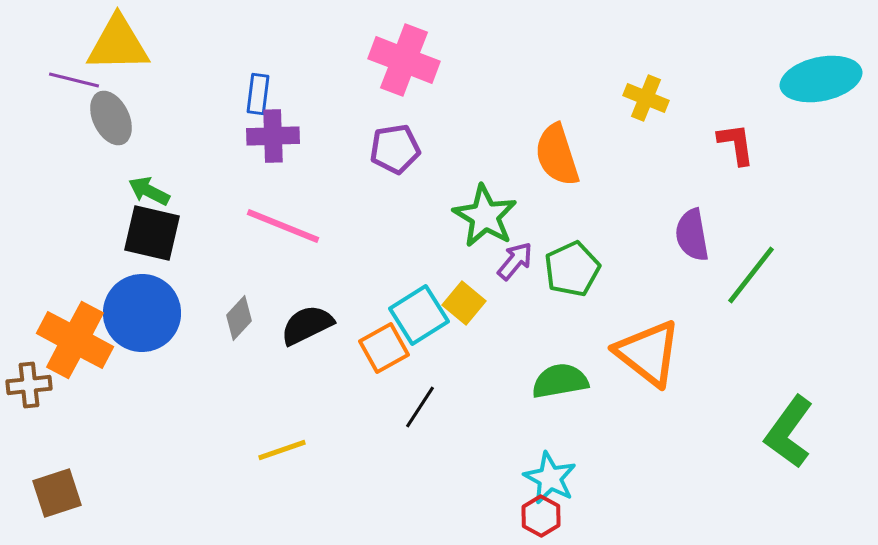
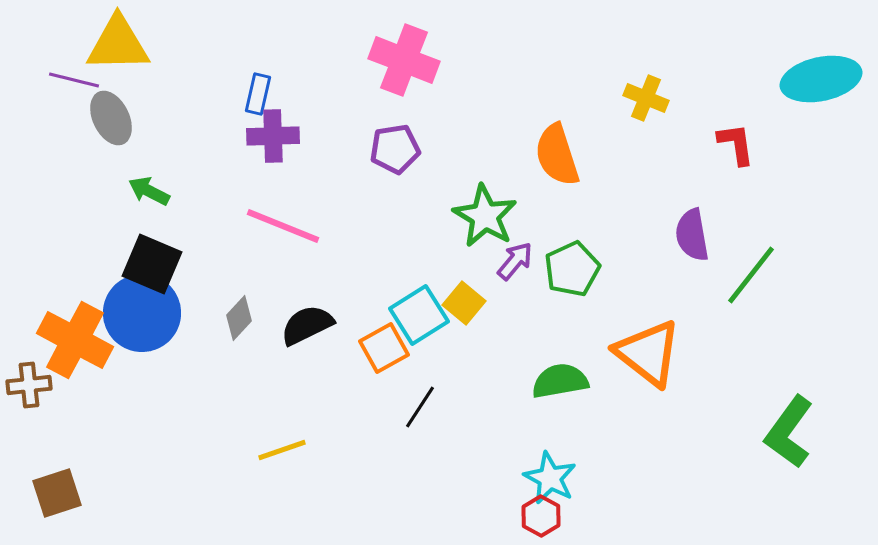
blue rectangle: rotated 6 degrees clockwise
black square: moved 31 px down; rotated 10 degrees clockwise
